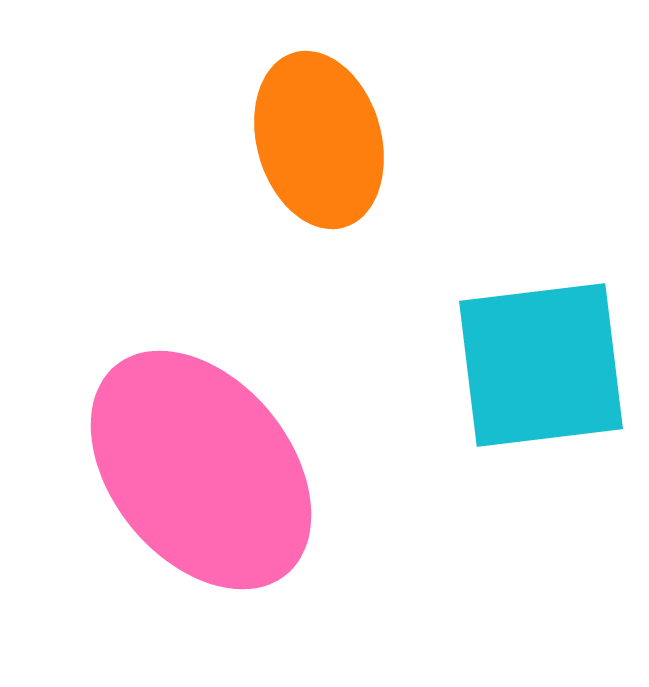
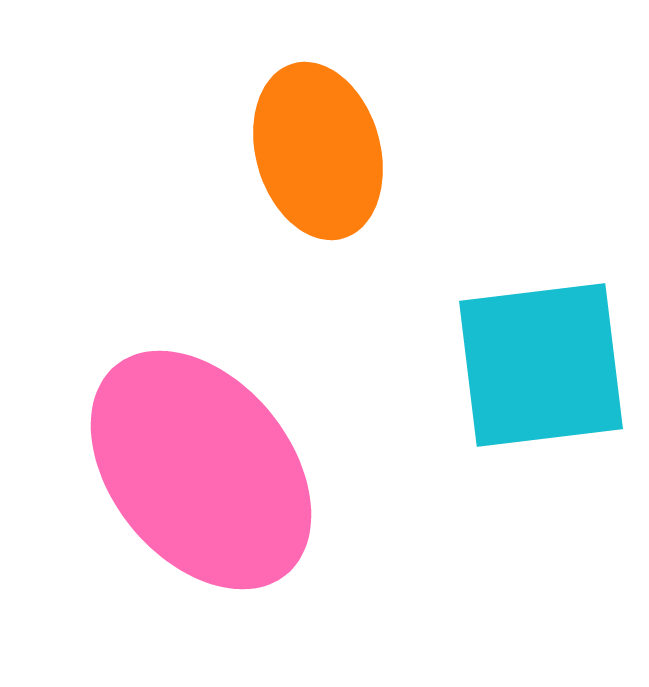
orange ellipse: moved 1 px left, 11 px down
